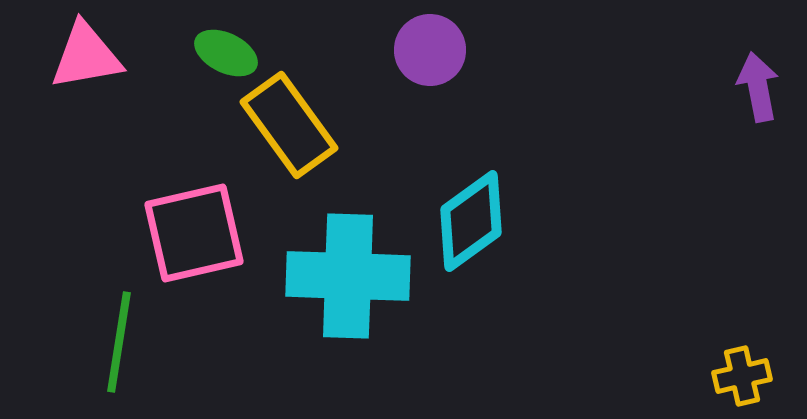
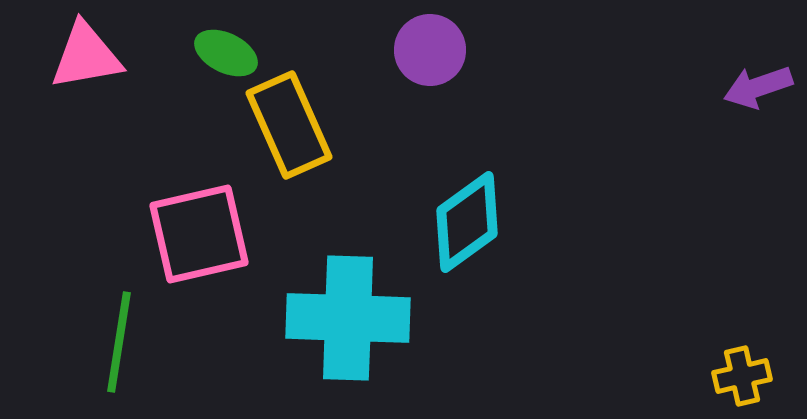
purple arrow: rotated 98 degrees counterclockwise
yellow rectangle: rotated 12 degrees clockwise
cyan diamond: moved 4 px left, 1 px down
pink square: moved 5 px right, 1 px down
cyan cross: moved 42 px down
